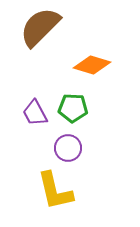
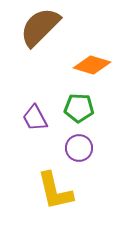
green pentagon: moved 6 px right
purple trapezoid: moved 5 px down
purple circle: moved 11 px right
